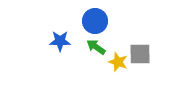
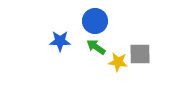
yellow star: rotated 12 degrees counterclockwise
